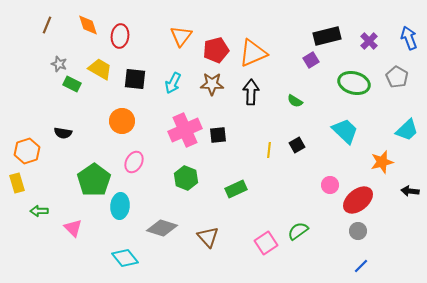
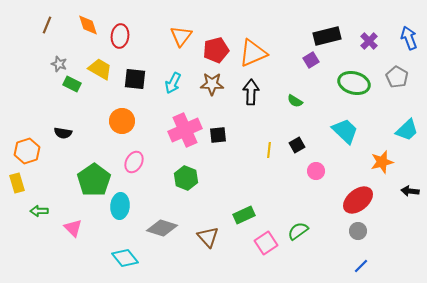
pink circle at (330, 185): moved 14 px left, 14 px up
green rectangle at (236, 189): moved 8 px right, 26 px down
